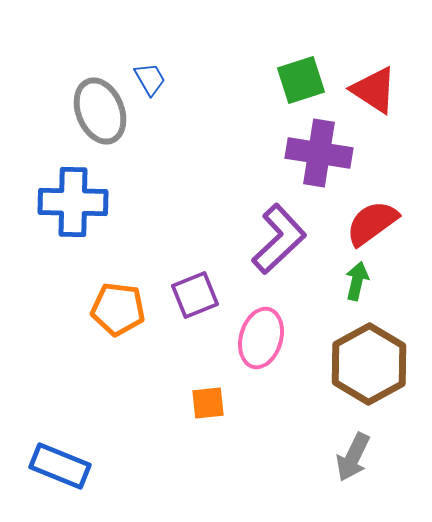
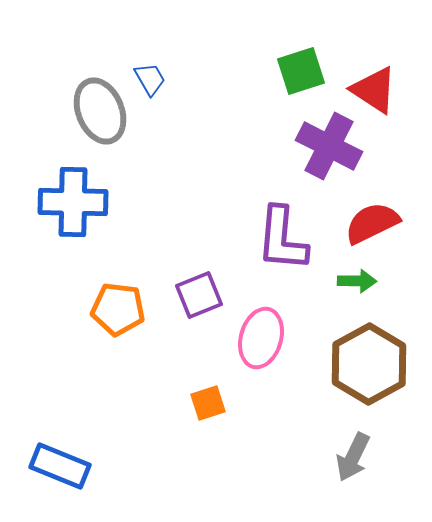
green square: moved 9 px up
purple cross: moved 10 px right, 7 px up; rotated 18 degrees clockwise
red semicircle: rotated 10 degrees clockwise
purple L-shape: moved 3 px right; rotated 138 degrees clockwise
green arrow: rotated 78 degrees clockwise
purple square: moved 4 px right
orange square: rotated 12 degrees counterclockwise
